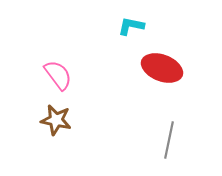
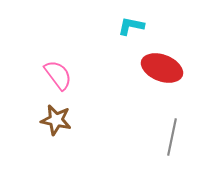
gray line: moved 3 px right, 3 px up
